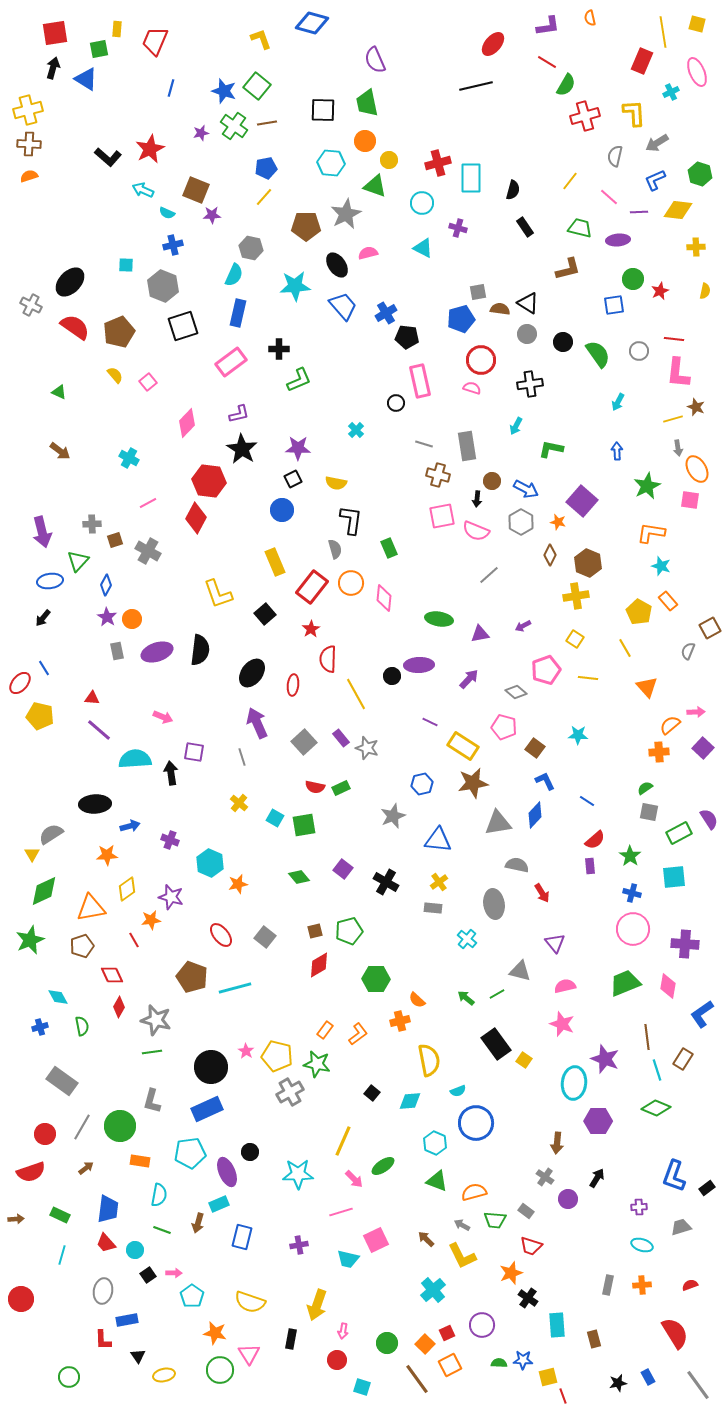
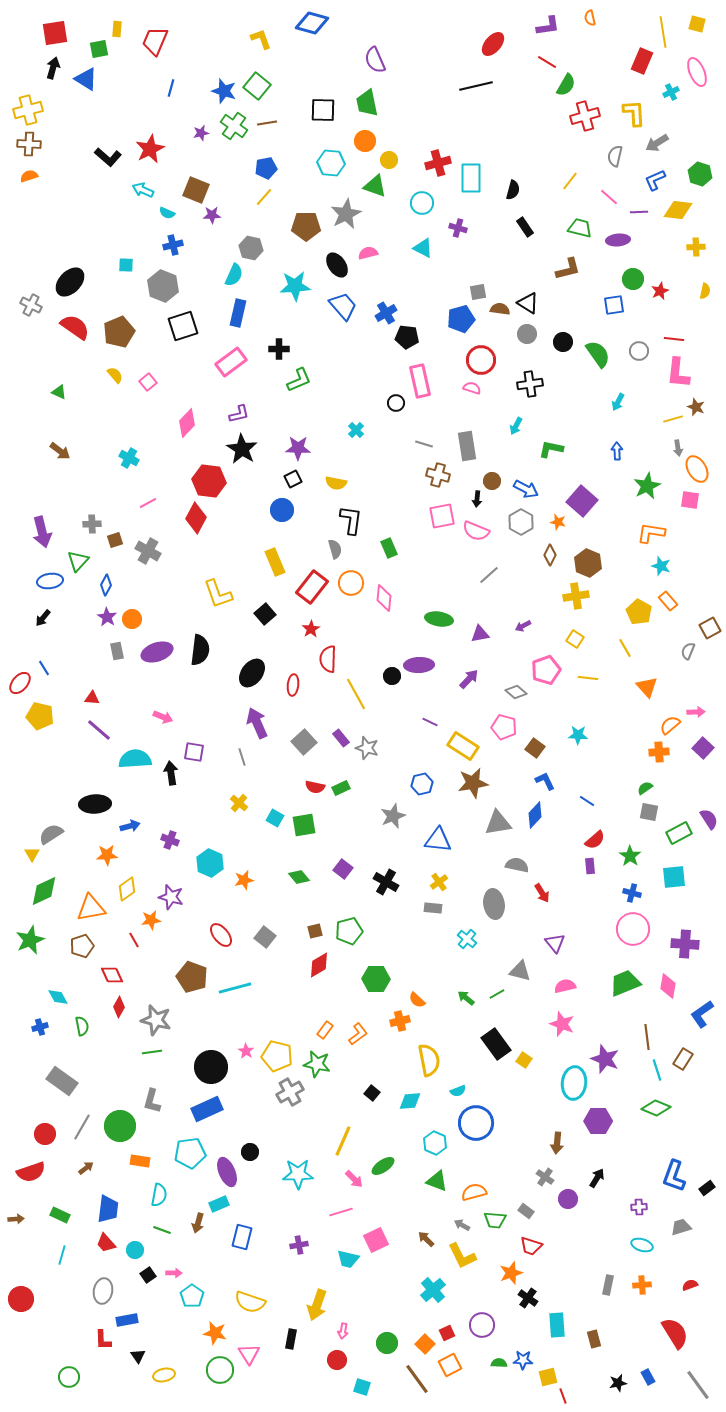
orange star at (238, 884): moved 6 px right, 4 px up
